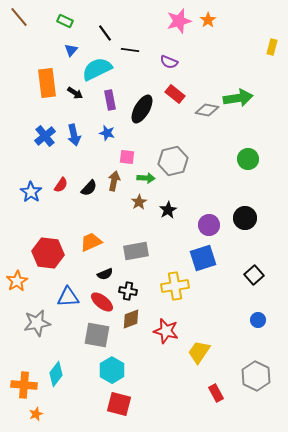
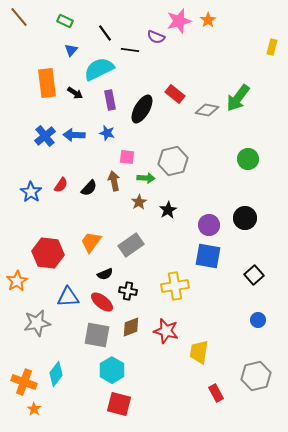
purple semicircle at (169, 62): moved 13 px left, 25 px up
cyan semicircle at (97, 69): moved 2 px right
green arrow at (238, 98): rotated 136 degrees clockwise
blue arrow at (74, 135): rotated 105 degrees clockwise
brown arrow at (114, 181): rotated 24 degrees counterclockwise
orange trapezoid at (91, 242): rotated 30 degrees counterclockwise
gray rectangle at (136, 251): moved 5 px left, 6 px up; rotated 25 degrees counterclockwise
blue square at (203, 258): moved 5 px right, 2 px up; rotated 28 degrees clockwise
brown diamond at (131, 319): moved 8 px down
yellow trapezoid at (199, 352): rotated 25 degrees counterclockwise
gray hexagon at (256, 376): rotated 20 degrees clockwise
orange cross at (24, 385): moved 3 px up; rotated 15 degrees clockwise
orange star at (36, 414): moved 2 px left, 5 px up; rotated 16 degrees counterclockwise
